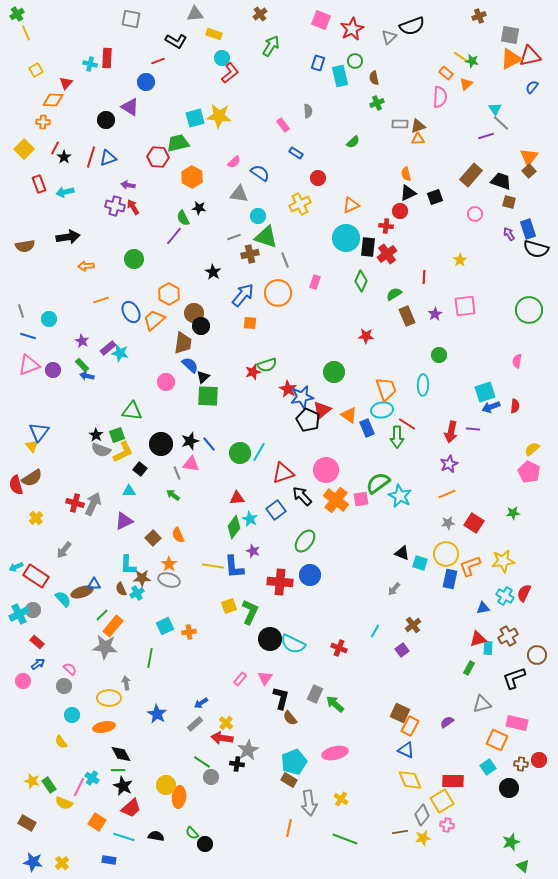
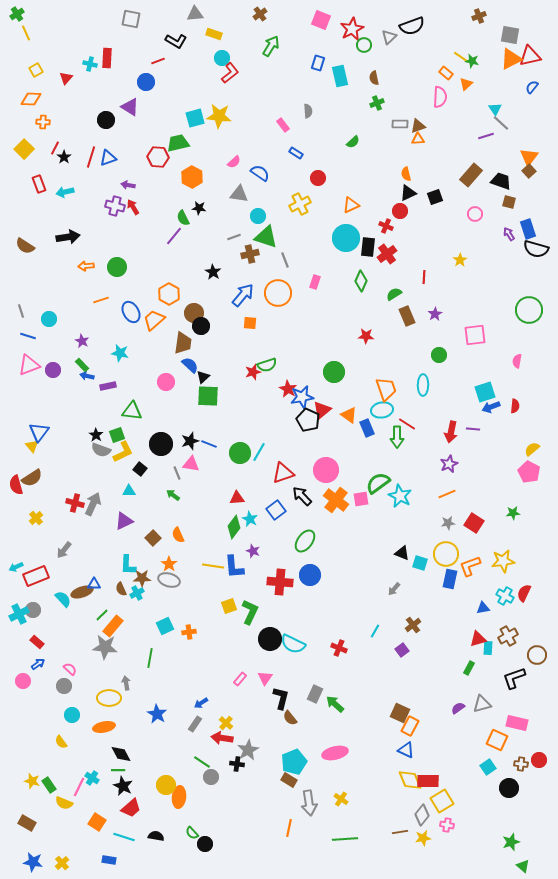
green circle at (355, 61): moved 9 px right, 16 px up
red triangle at (66, 83): moved 5 px up
orange diamond at (53, 100): moved 22 px left, 1 px up
red cross at (386, 226): rotated 16 degrees clockwise
brown semicircle at (25, 246): rotated 42 degrees clockwise
green circle at (134, 259): moved 17 px left, 8 px down
pink square at (465, 306): moved 10 px right, 29 px down
purple rectangle at (108, 348): moved 38 px down; rotated 28 degrees clockwise
blue line at (209, 444): rotated 28 degrees counterclockwise
red rectangle at (36, 576): rotated 55 degrees counterclockwise
purple semicircle at (447, 722): moved 11 px right, 14 px up
gray rectangle at (195, 724): rotated 14 degrees counterclockwise
red rectangle at (453, 781): moved 25 px left
green line at (345, 839): rotated 25 degrees counterclockwise
